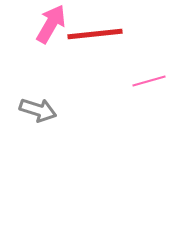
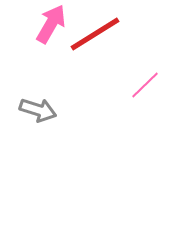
red line: rotated 26 degrees counterclockwise
pink line: moved 4 px left, 4 px down; rotated 28 degrees counterclockwise
